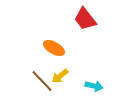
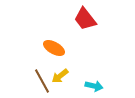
brown line: rotated 15 degrees clockwise
